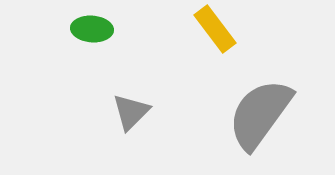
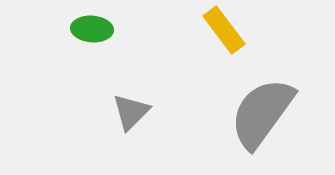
yellow rectangle: moved 9 px right, 1 px down
gray semicircle: moved 2 px right, 1 px up
